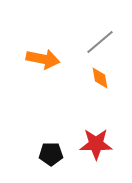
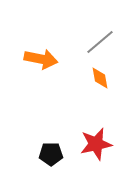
orange arrow: moved 2 px left
red star: rotated 12 degrees counterclockwise
